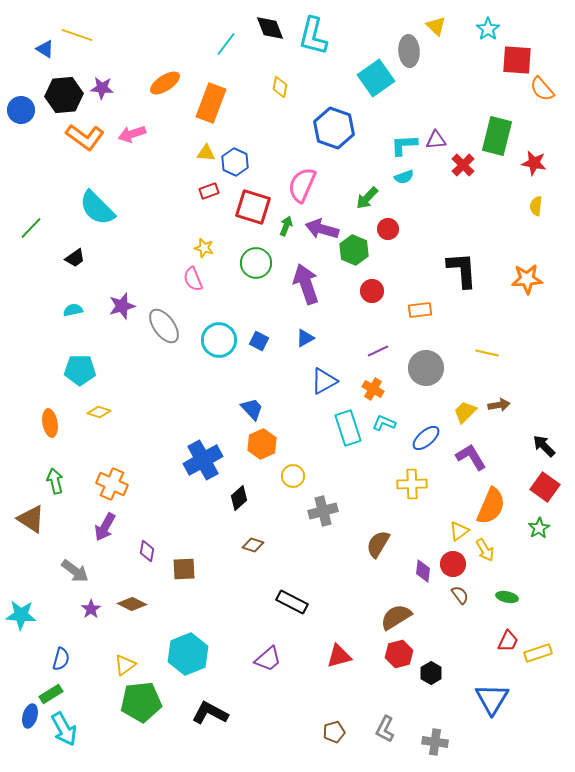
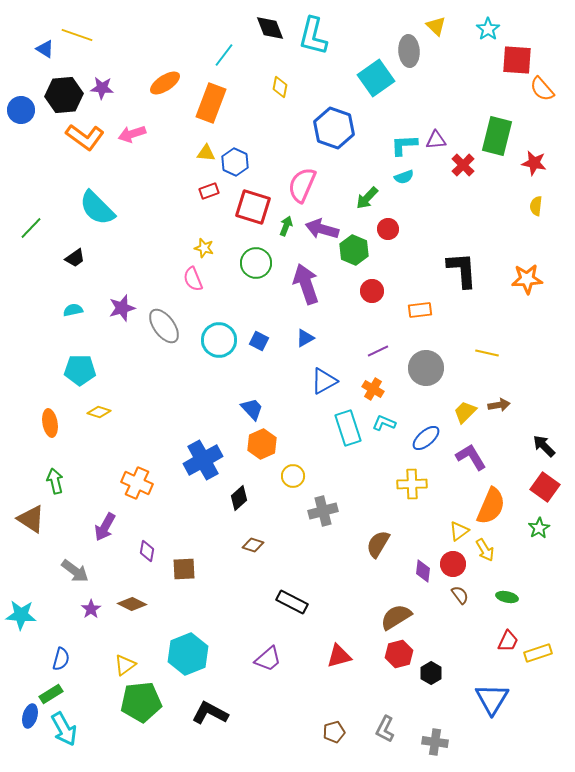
cyan line at (226, 44): moved 2 px left, 11 px down
purple star at (122, 306): moved 2 px down
orange cross at (112, 484): moved 25 px right, 1 px up
